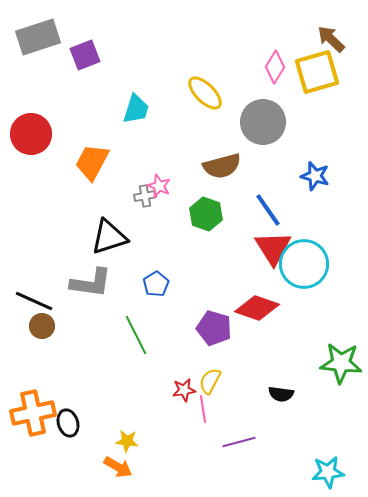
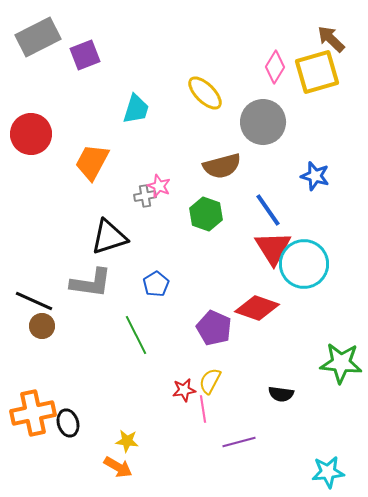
gray rectangle: rotated 9 degrees counterclockwise
purple pentagon: rotated 8 degrees clockwise
